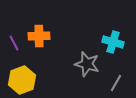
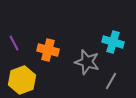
orange cross: moved 9 px right, 14 px down; rotated 15 degrees clockwise
gray star: moved 2 px up
gray line: moved 5 px left, 2 px up
